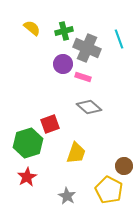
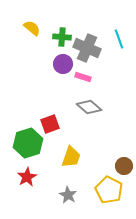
green cross: moved 2 px left, 6 px down; rotated 18 degrees clockwise
yellow trapezoid: moved 5 px left, 4 px down
gray star: moved 1 px right, 1 px up
